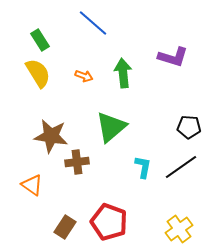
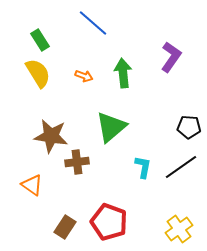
purple L-shape: moved 2 px left; rotated 72 degrees counterclockwise
